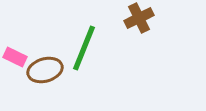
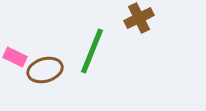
green line: moved 8 px right, 3 px down
